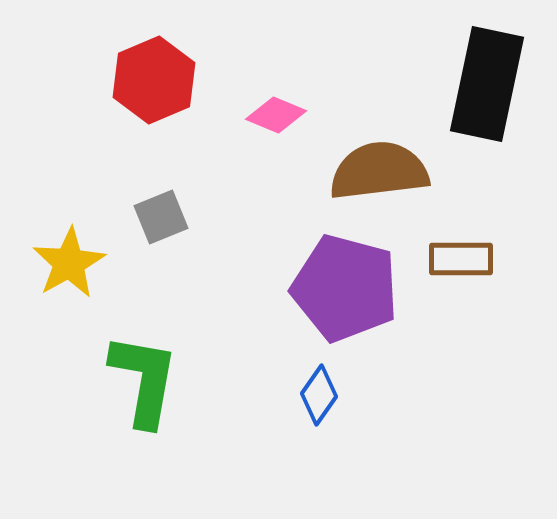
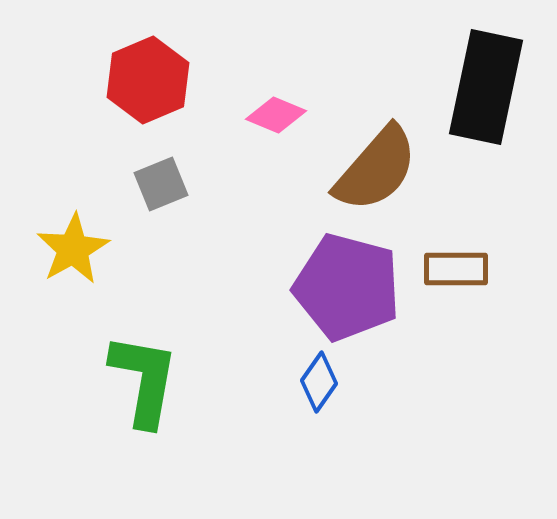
red hexagon: moved 6 px left
black rectangle: moved 1 px left, 3 px down
brown semicircle: moved 3 px left, 2 px up; rotated 138 degrees clockwise
gray square: moved 33 px up
brown rectangle: moved 5 px left, 10 px down
yellow star: moved 4 px right, 14 px up
purple pentagon: moved 2 px right, 1 px up
blue diamond: moved 13 px up
